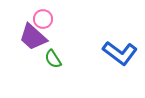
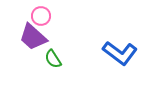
pink circle: moved 2 px left, 3 px up
